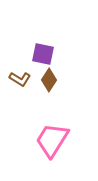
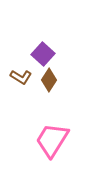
purple square: rotated 30 degrees clockwise
brown L-shape: moved 1 px right, 2 px up
